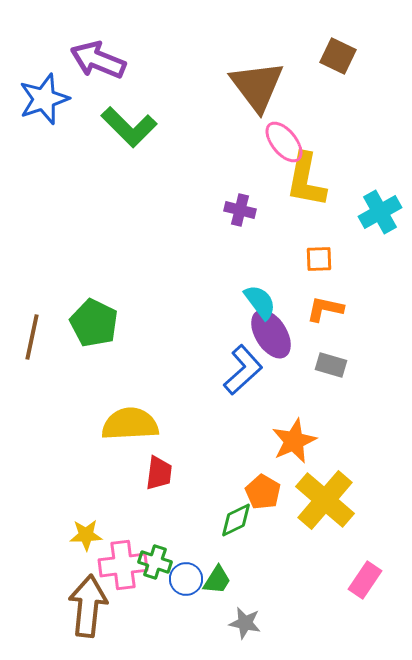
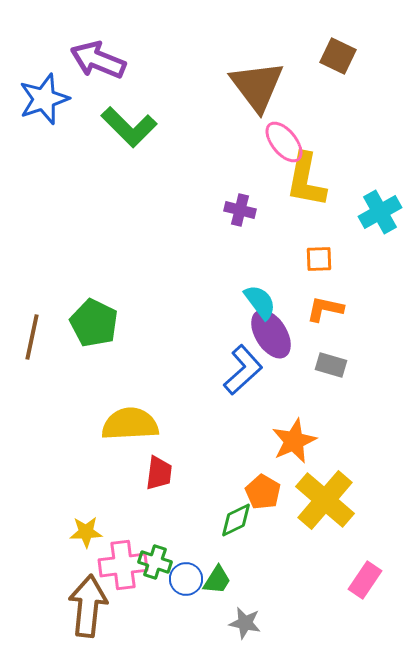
yellow star: moved 3 px up
